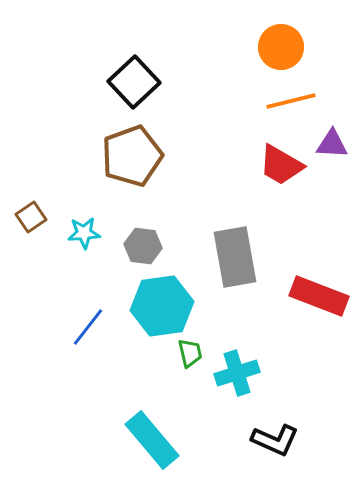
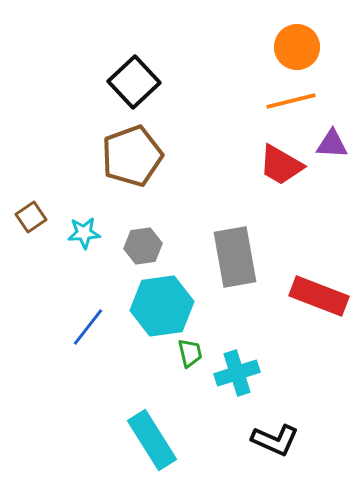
orange circle: moved 16 px right
gray hexagon: rotated 15 degrees counterclockwise
cyan rectangle: rotated 8 degrees clockwise
